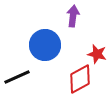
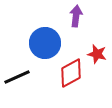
purple arrow: moved 3 px right
blue circle: moved 2 px up
red diamond: moved 9 px left, 6 px up
